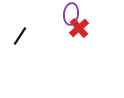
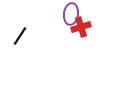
red cross: moved 2 px right, 1 px up; rotated 24 degrees clockwise
